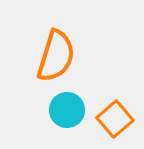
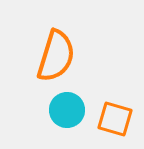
orange square: rotated 33 degrees counterclockwise
